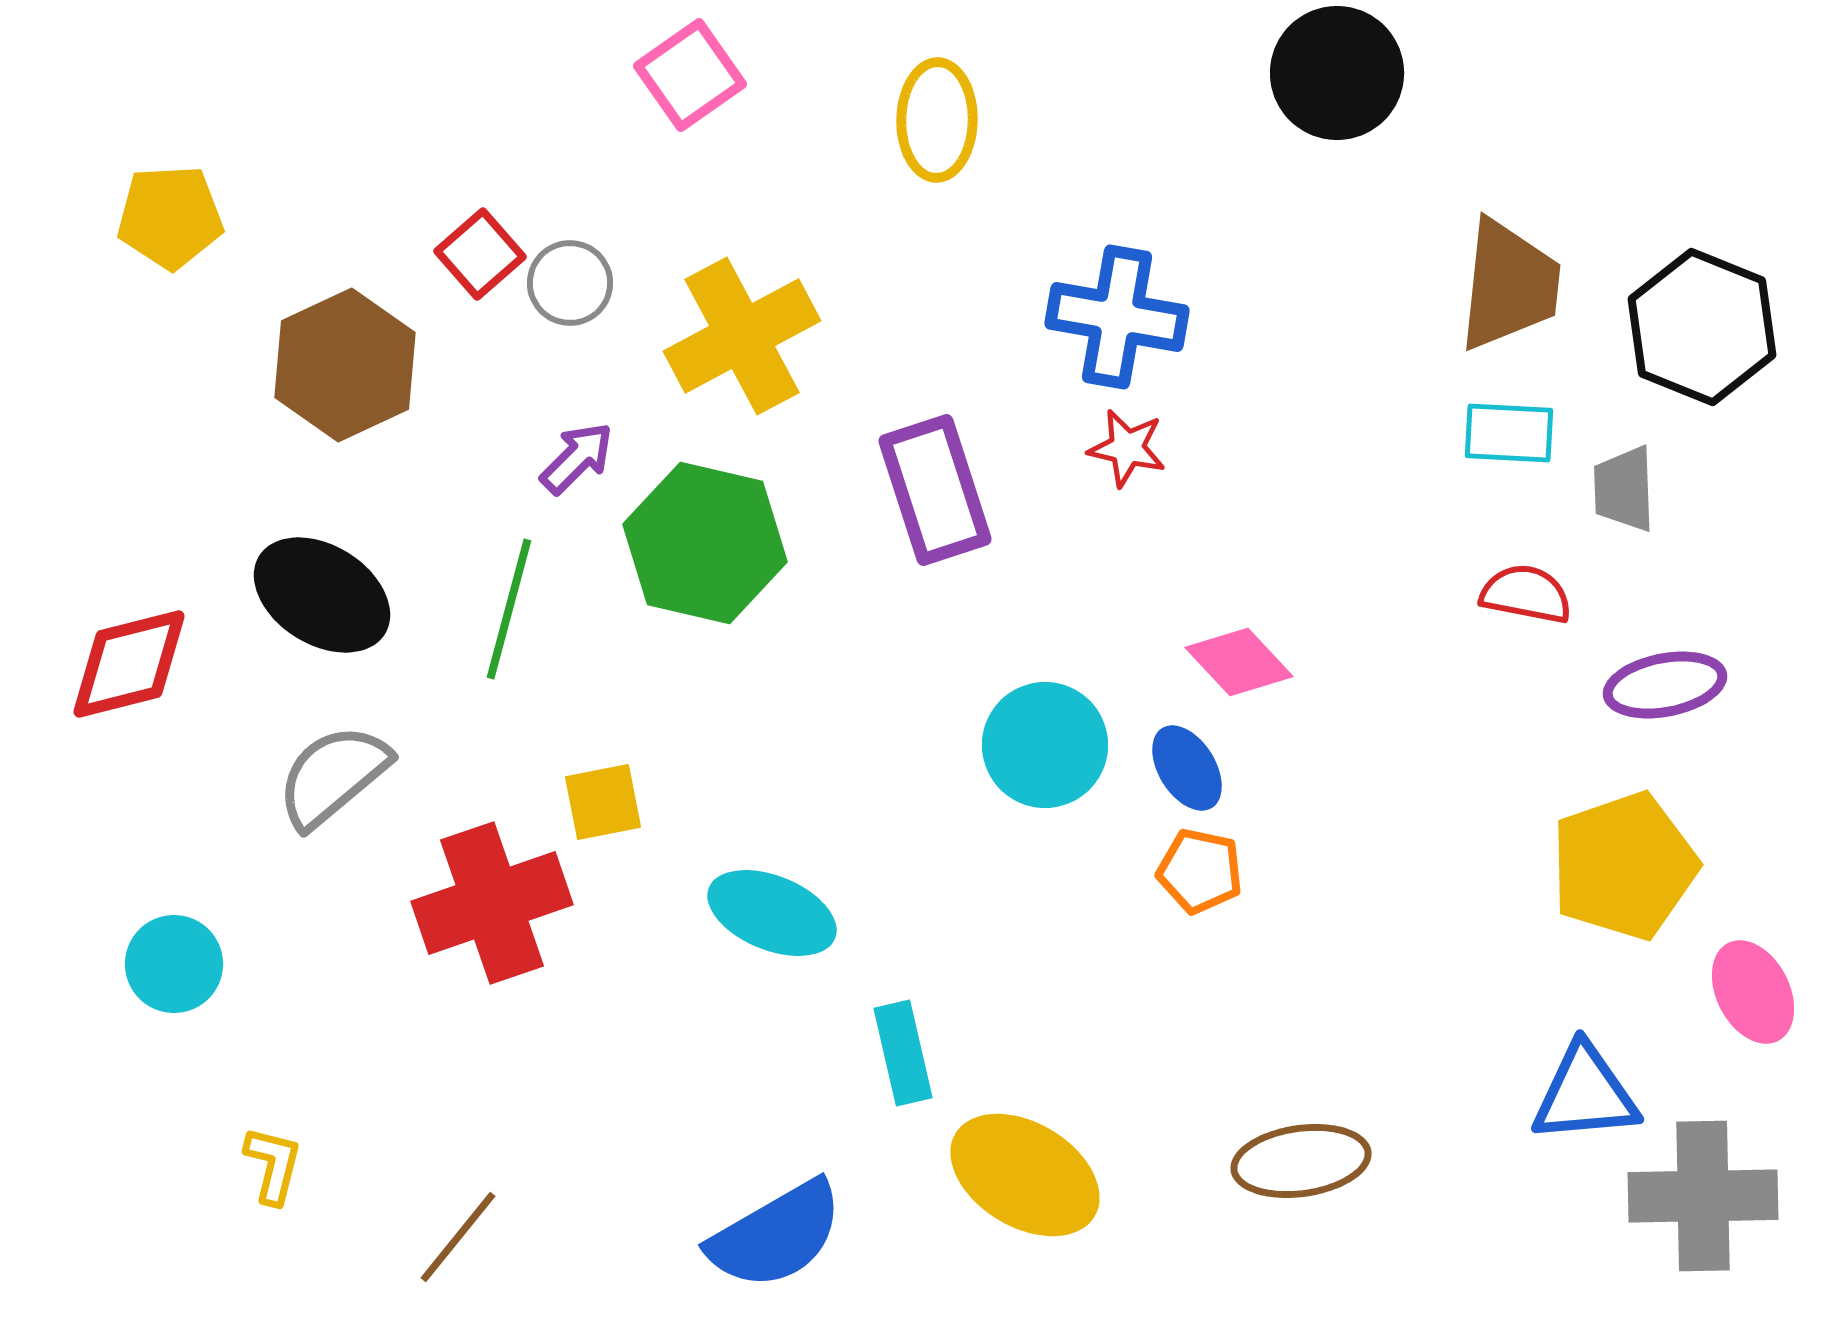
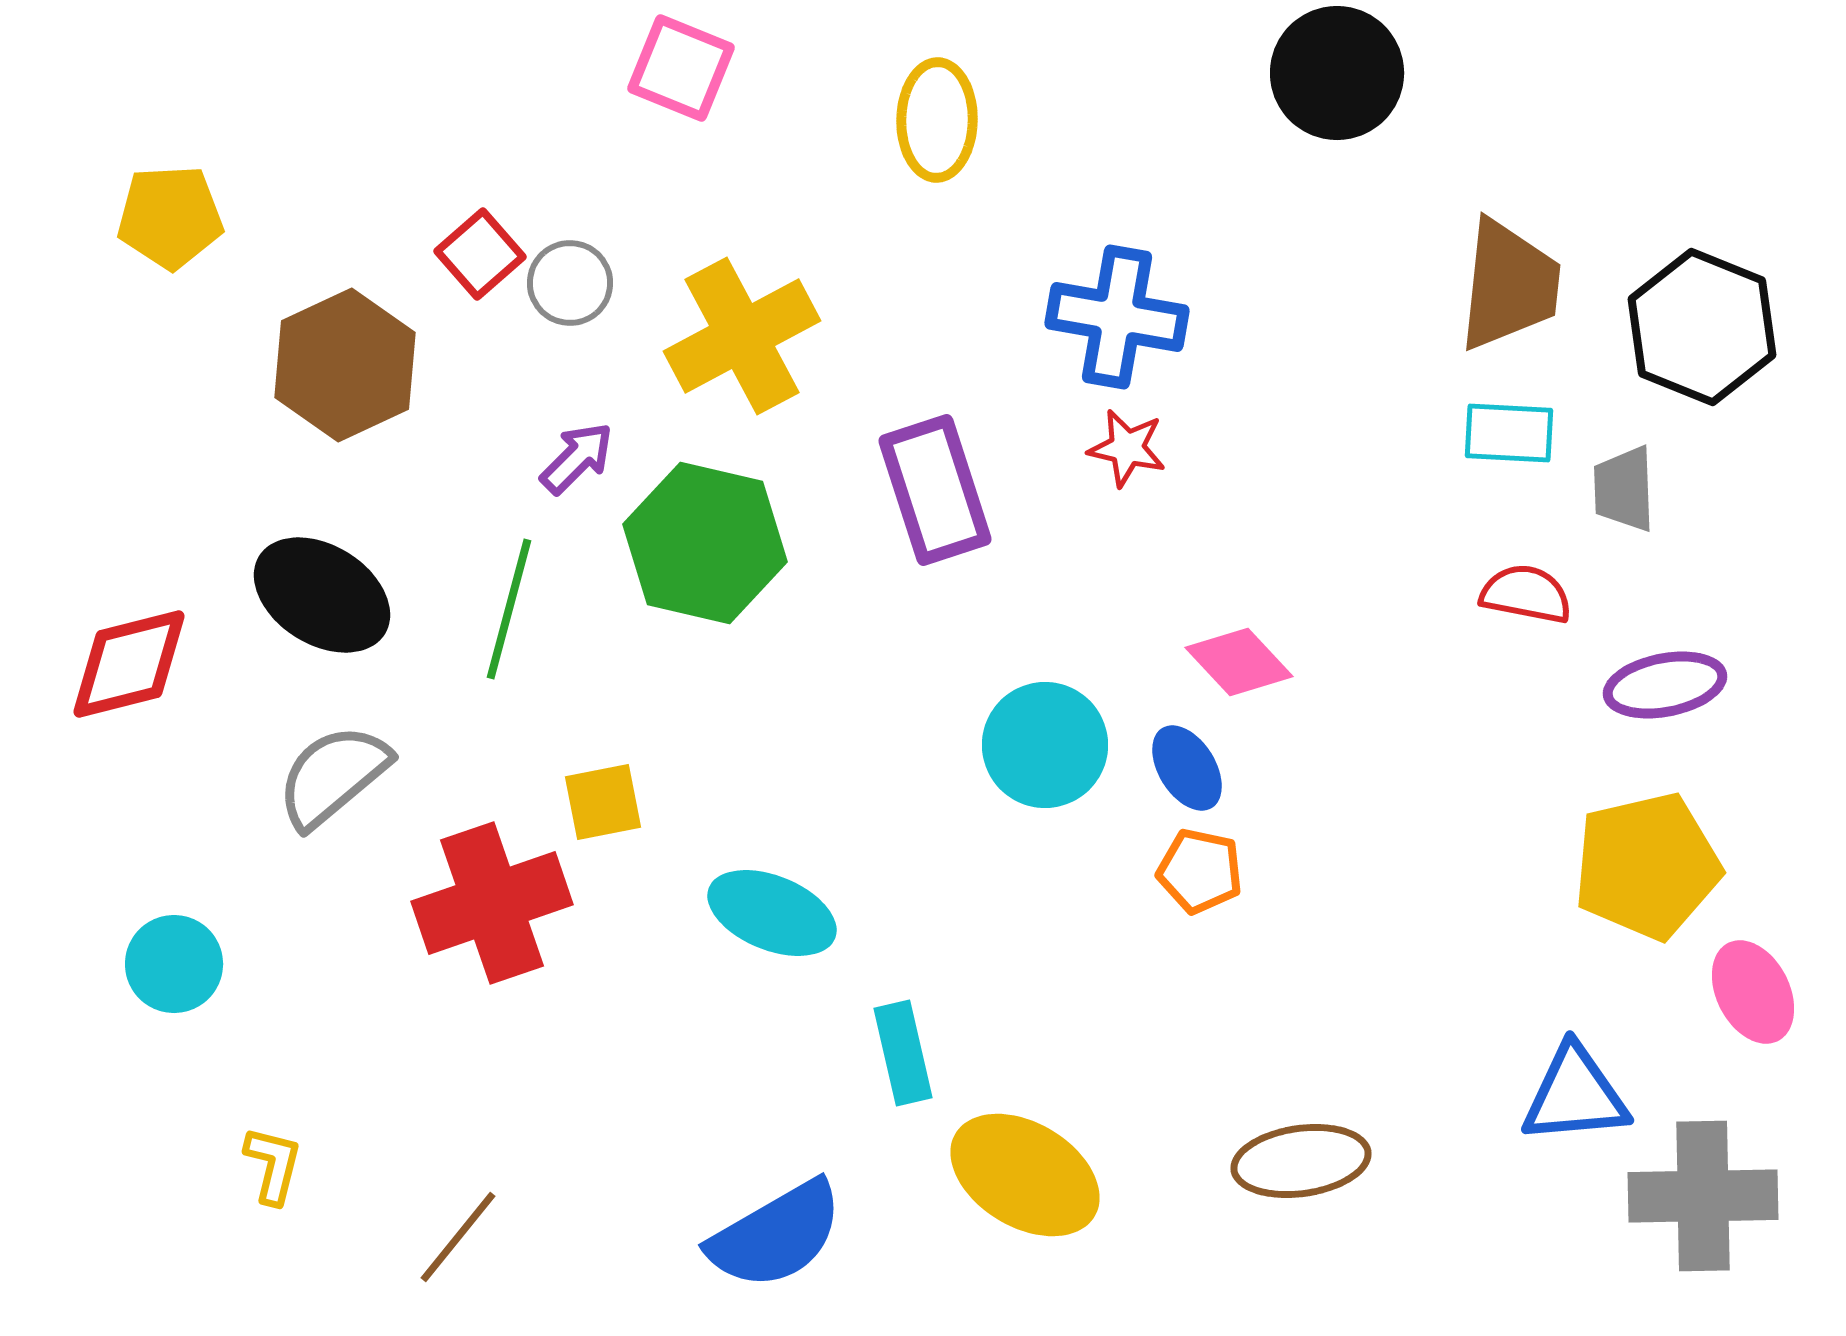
pink square at (690, 75): moved 9 px left, 7 px up; rotated 33 degrees counterclockwise
yellow pentagon at (1624, 866): moved 23 px right; rotated 6 degrees clockwise
blue triangle at (1585, 1094): moved 10 px left, 1 px down
